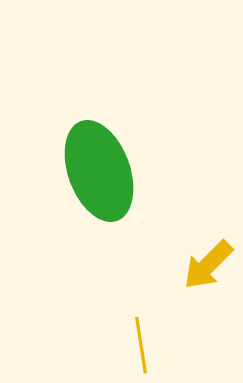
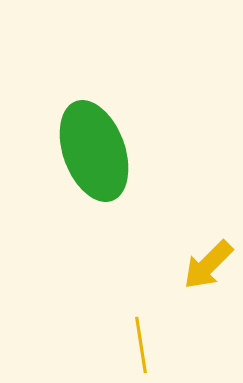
green ellipse: moved 5 px left, 20 px up
